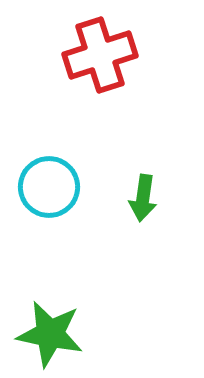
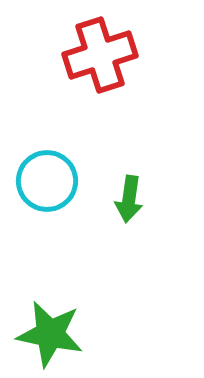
cyan circle: moved 2 px left, 6 px up
green arrow: moved 14 px left, 1 px down
